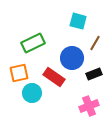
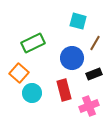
orange square: rotated 36 degrees counterclockwise
red rectangle: moved 10 px right, 13 px down; rotated 40 degrees clockwise
